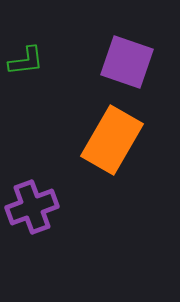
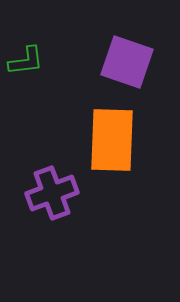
orange rectangle: rotated 28 degrees counterclockwise
purple cross: moved 20 px right, 14 px up
